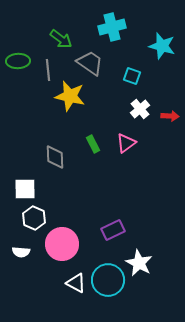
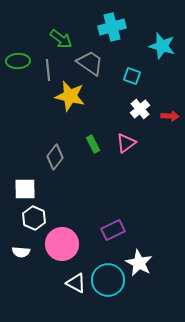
gray diamond: rotated 40 degrees clockwise
